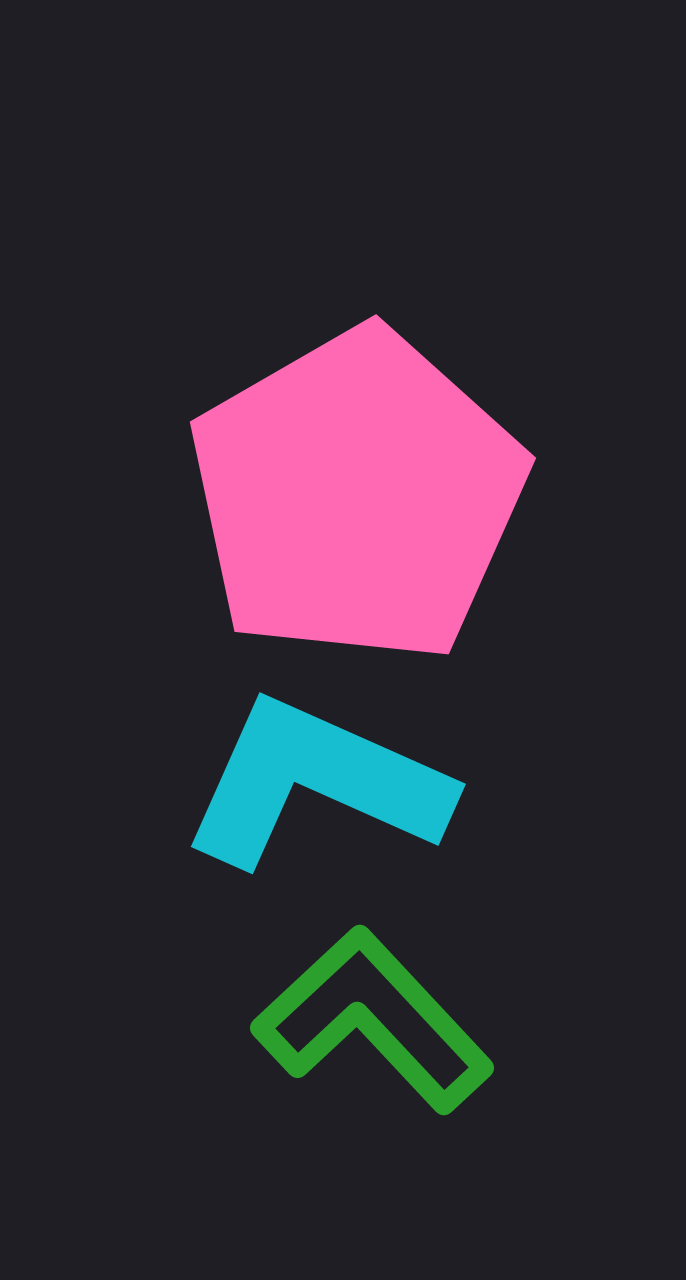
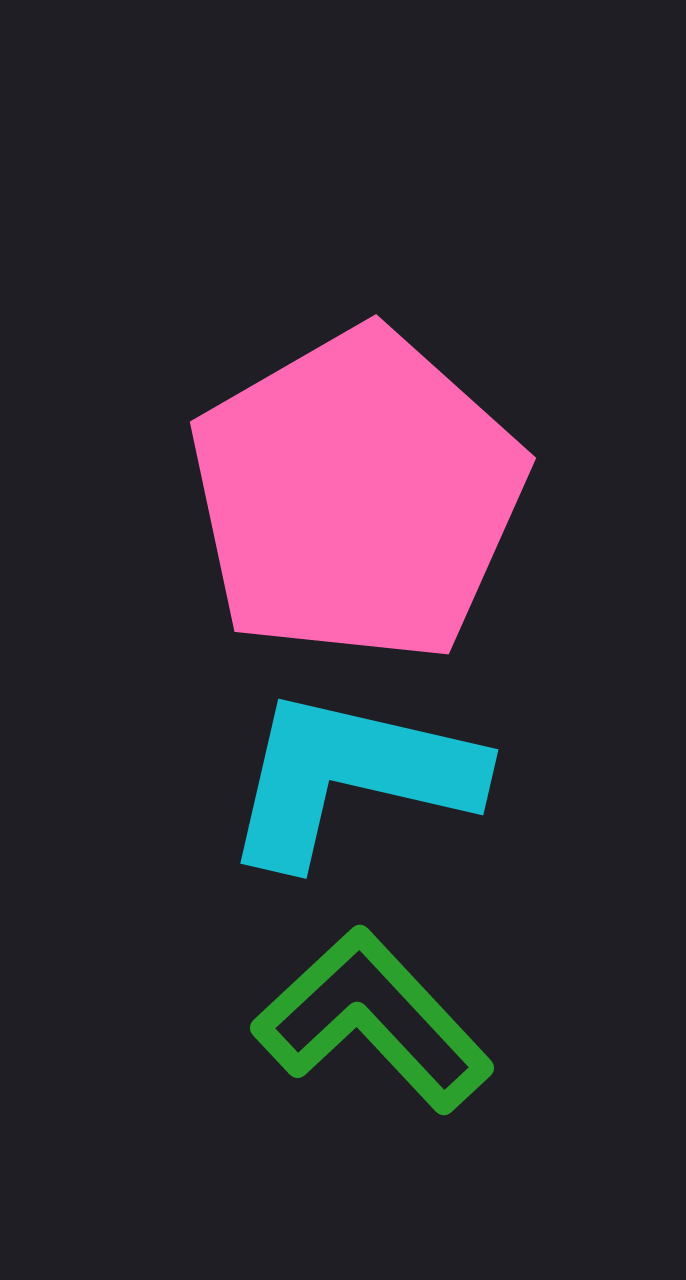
cyan L-shape: moved 35 px right, 6 px up; rotated 11 degrees counterclockwise
